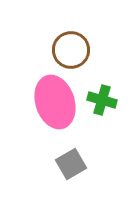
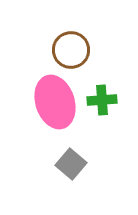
green cross: rotated 20 degrees counterclockwise
gray square: rotated 20 degrees counterclockwise
